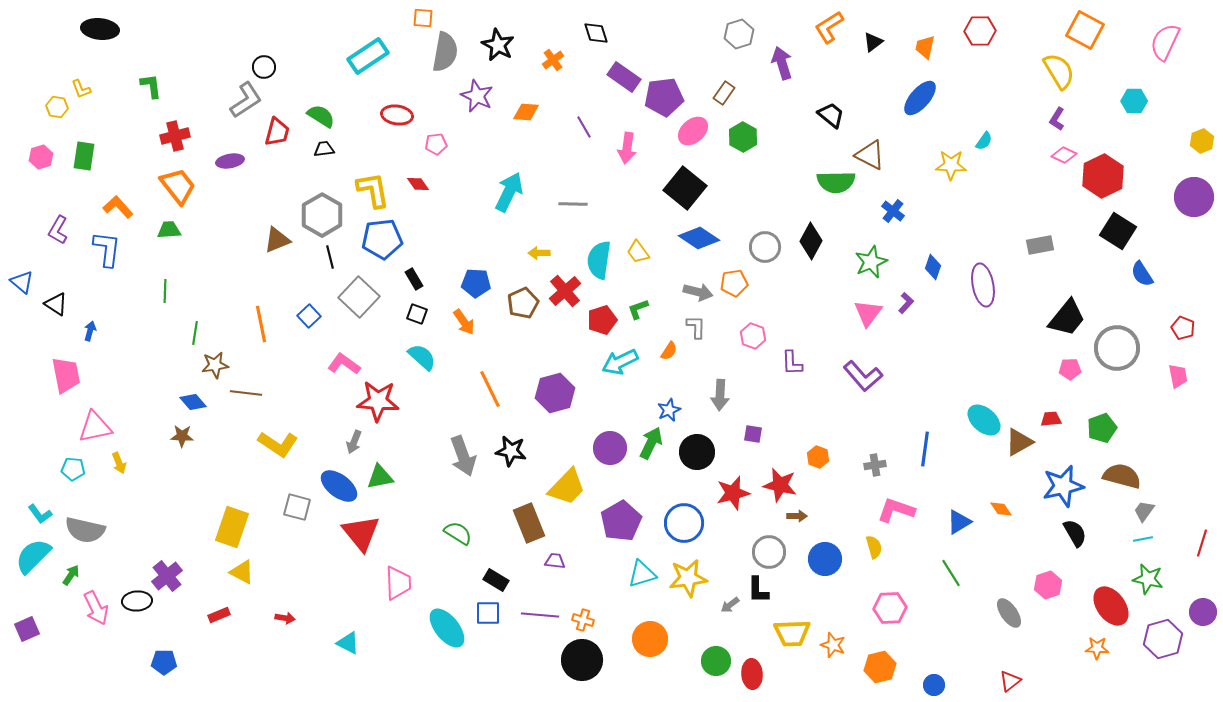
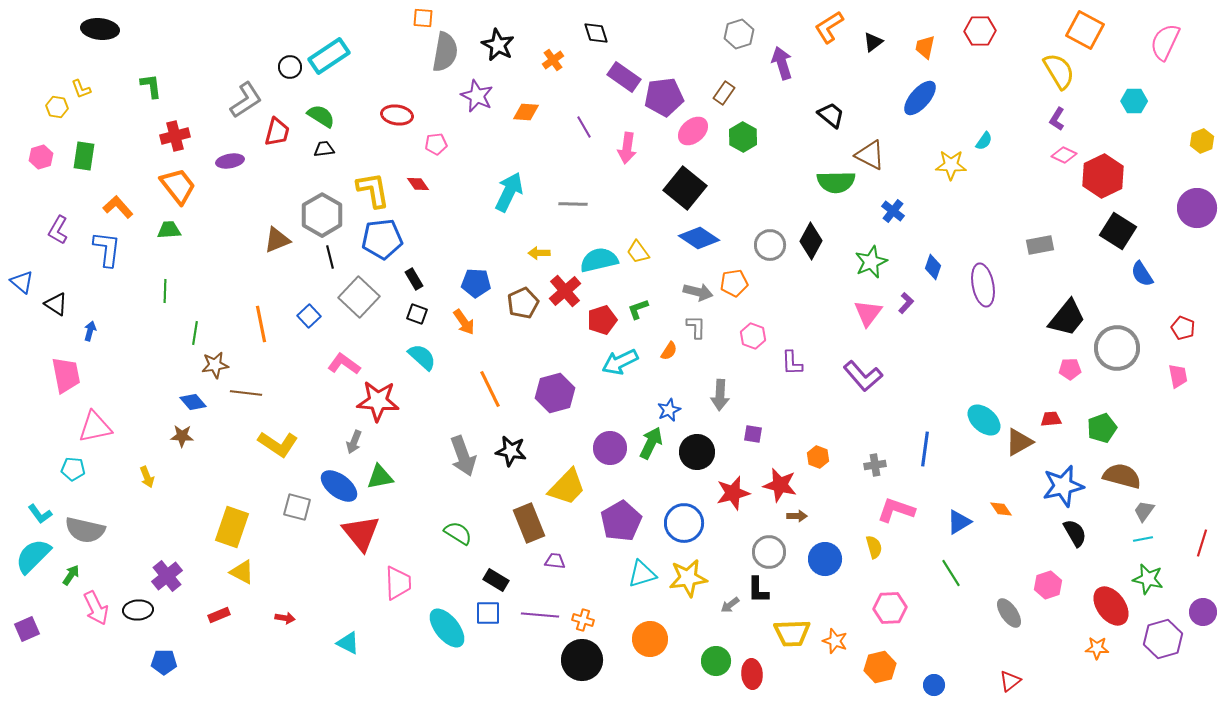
cyan rectangle at (368, 56): moved 39 px left
black circle at (264, 67): moved 26 px right
purple circle at (1194, 197): moved 3 px right, 11 px down
gray circle at (765, 247): moved 5 px right, 2 px up
cyan semicircle at (599, 260): rotated 69 degrees clockwise
yellow arrow at (119, 463): moved 28 px right, 14 px down
black ellipse at (137, 601): moved 1 px right, 9 px down
orange star at (833, 645): moved 2 px right, 4 px up
